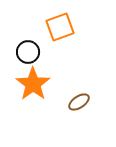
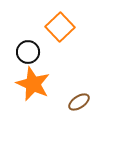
orange square: rotated 24 degrees counterclockwise
orange star: rotated 12 degrees counterclockwise
